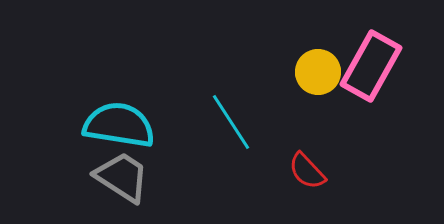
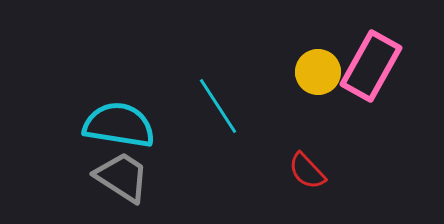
cyan line: moved 13 px left, 16 px up
